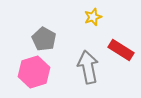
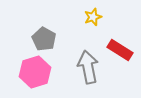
red rectangle: moved 1 px left
pink hexagon: moved 1 px right
